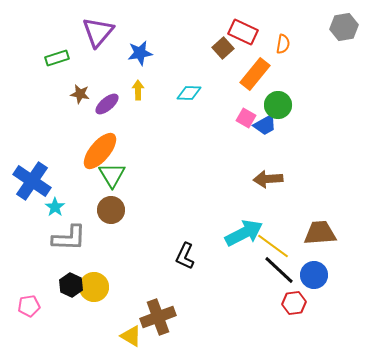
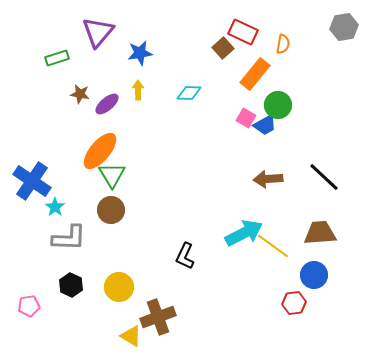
black line: moved 45 px right, 93 px up
yellow circle: moved 25 px right
